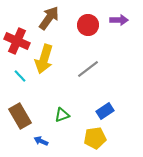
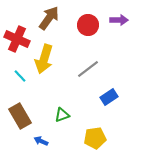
red cross: moved 2 px up
blue rectangle: moved 4 px right, 14 px up
